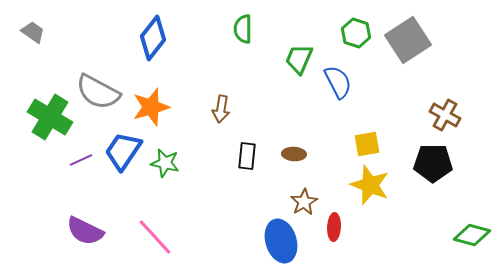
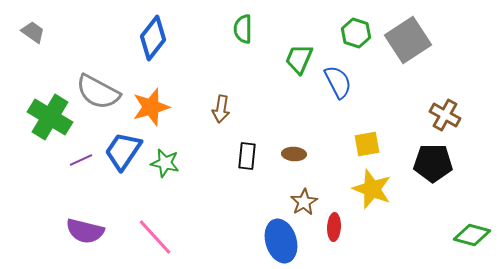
yellow star: moved 2 px right, 4 px down
purple semicircle: rotated 12 degrees counterclockwise
